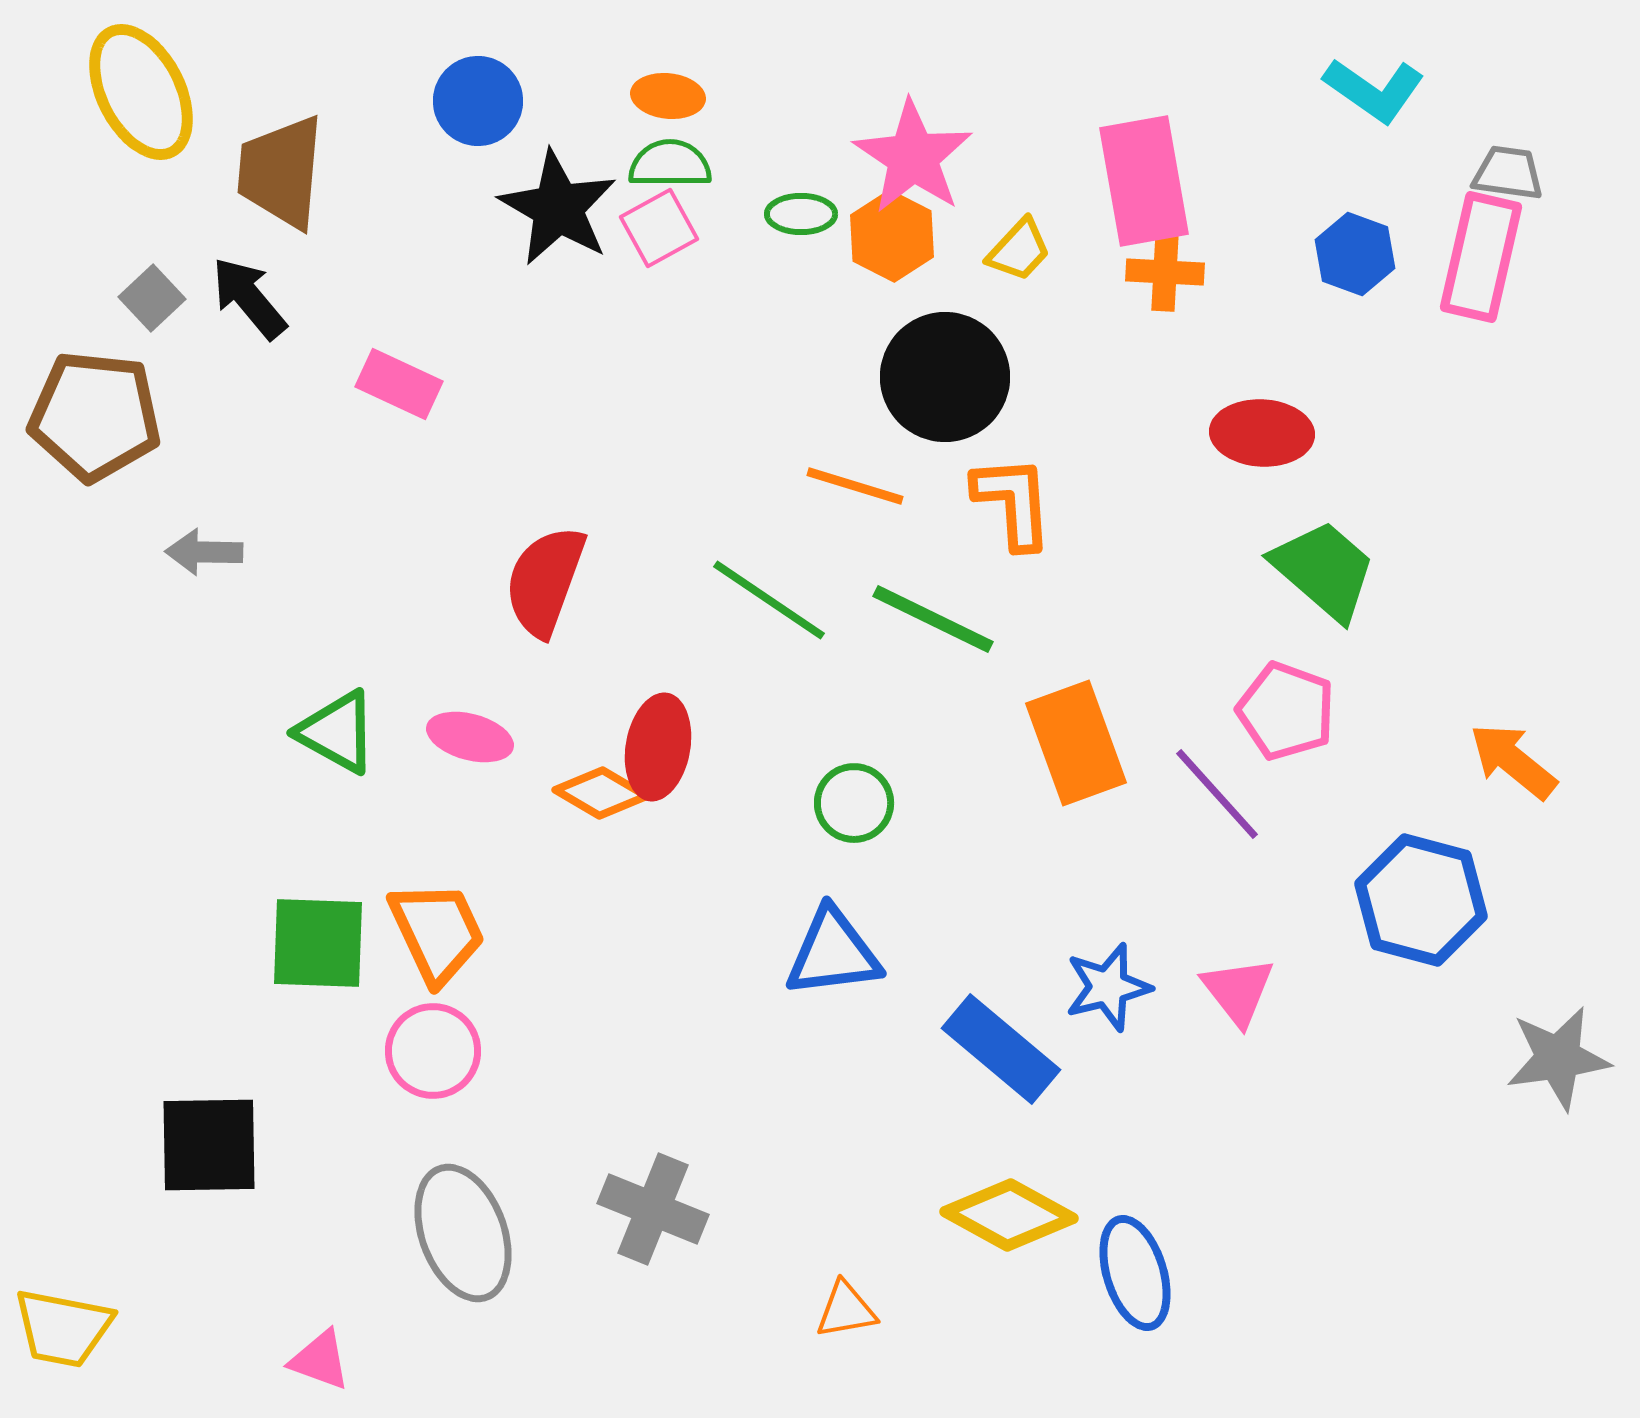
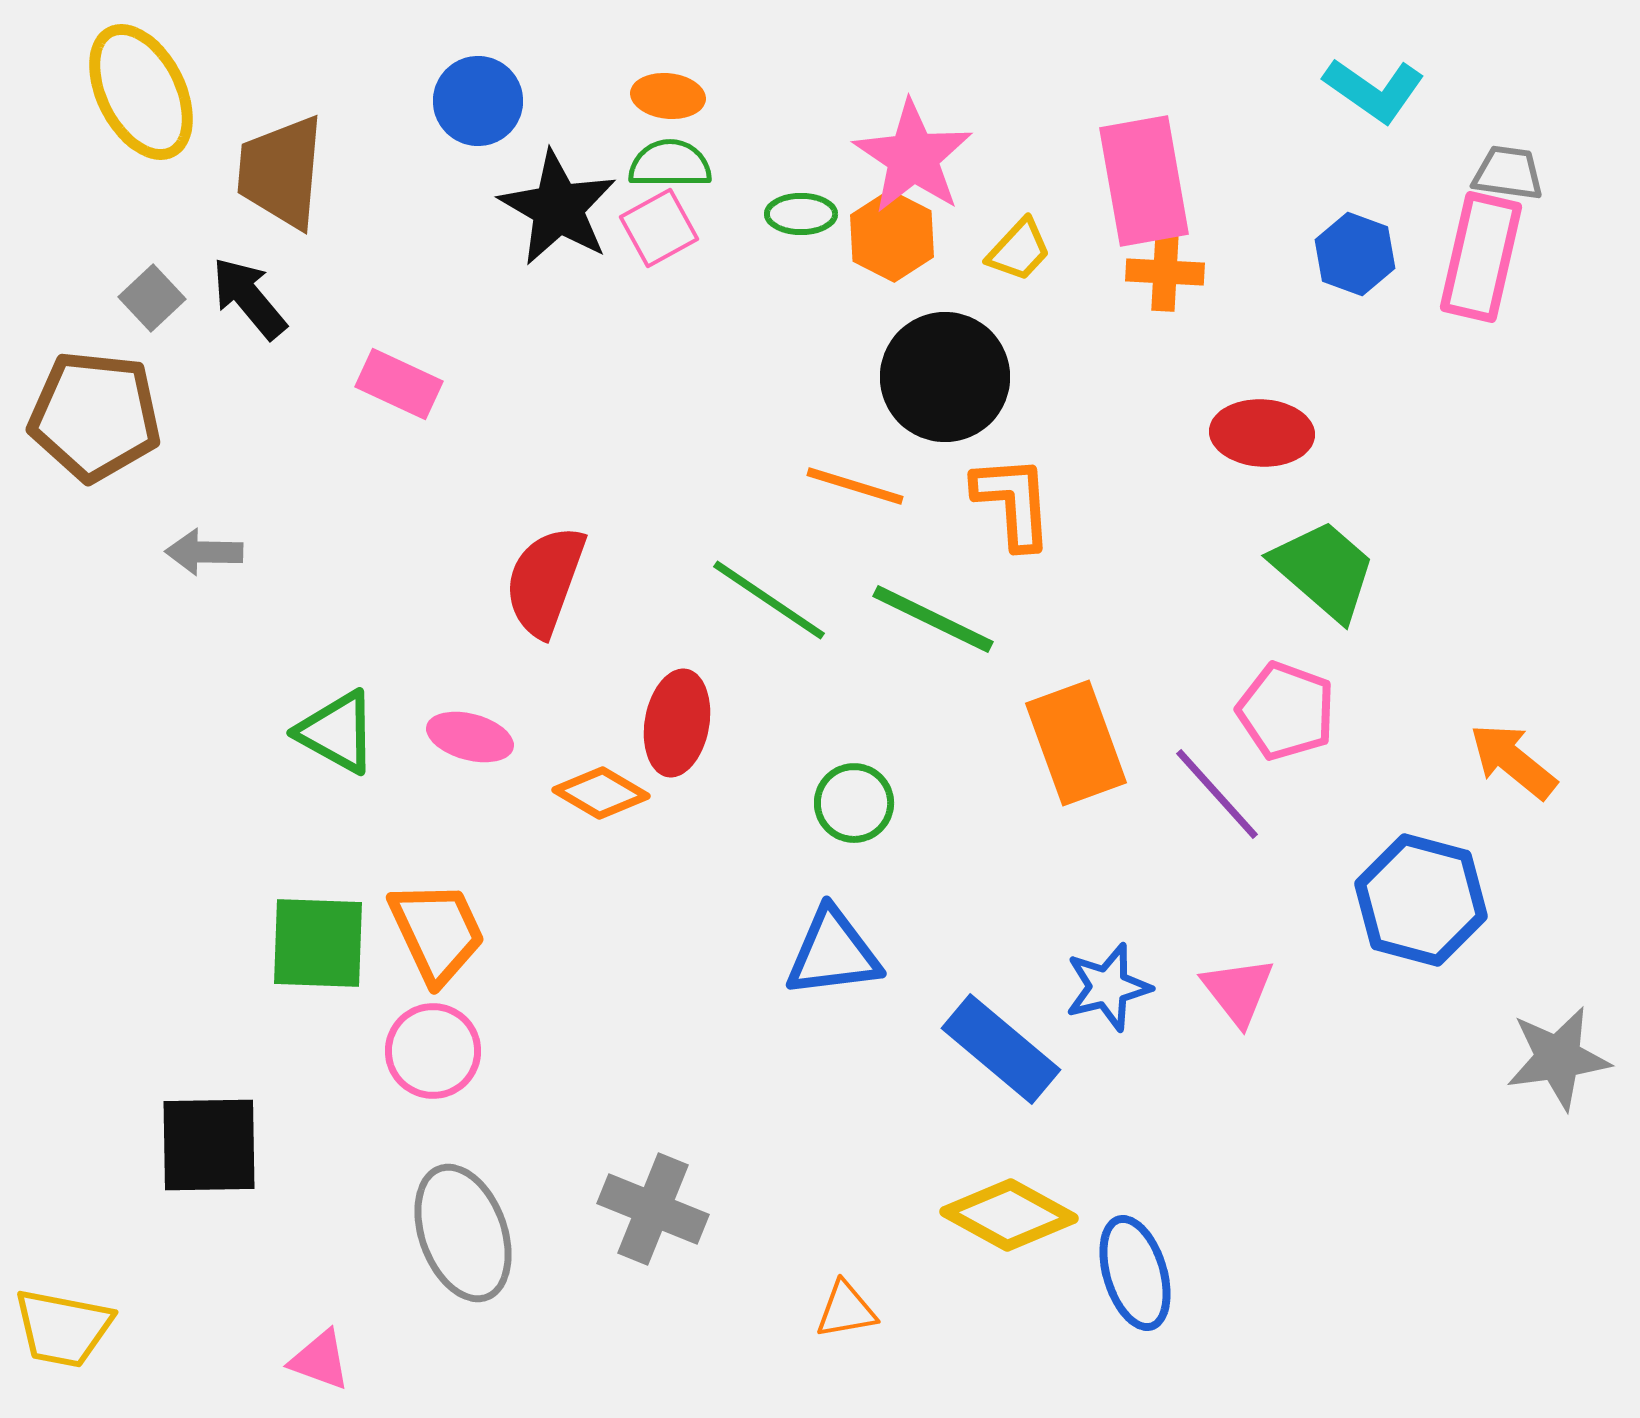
red ellipse at (658, 747): moved 19 px right, 24 px up
